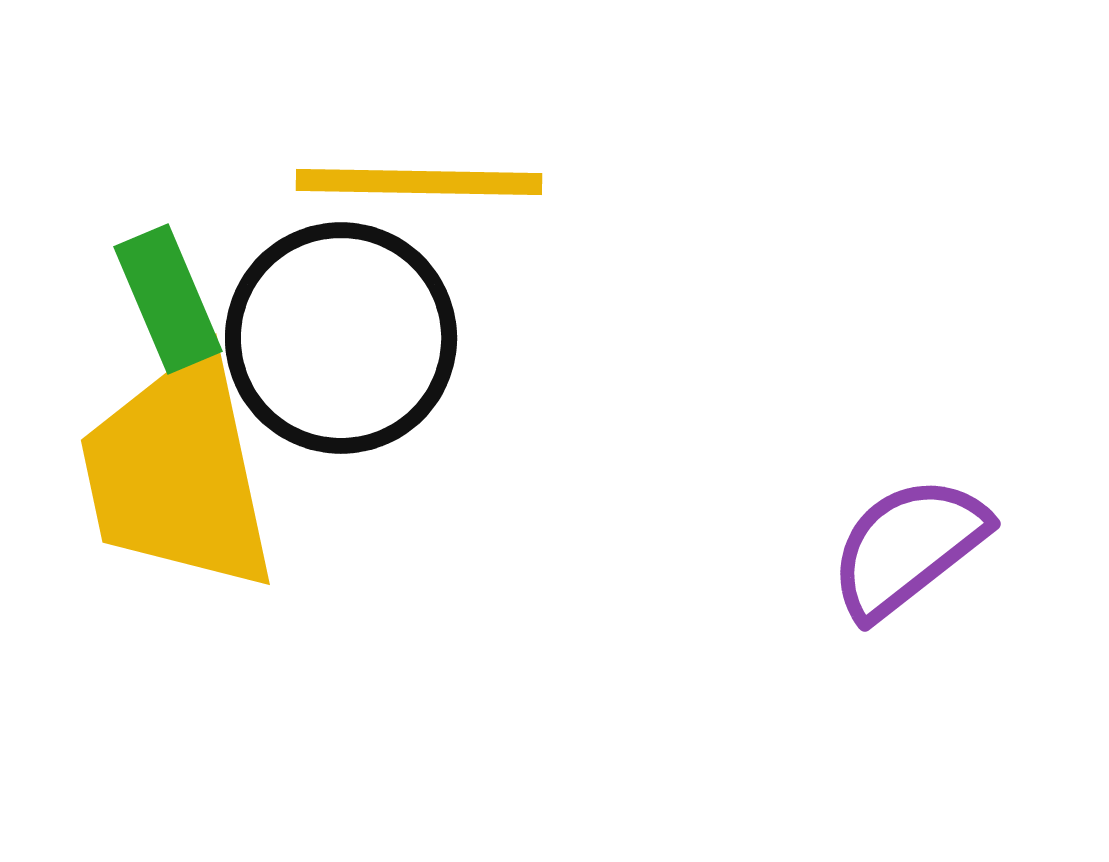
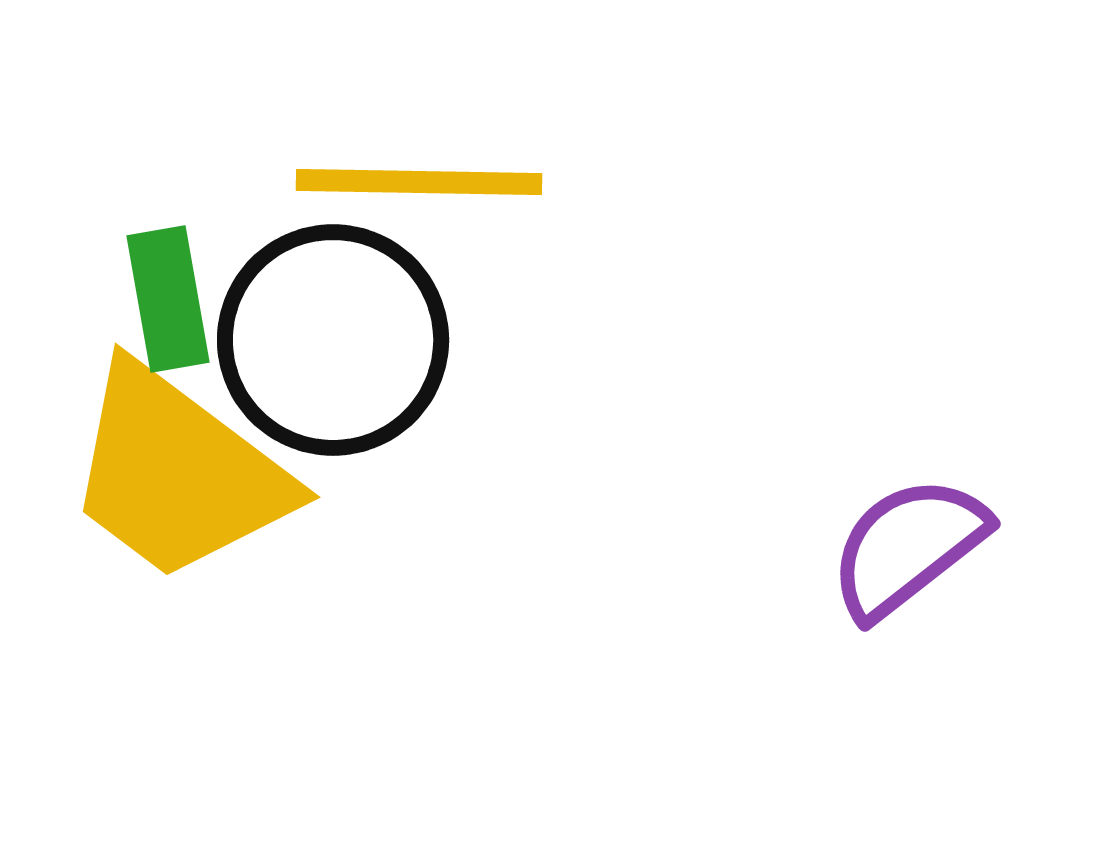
green rectangle: rotated 13 degrees clockwise
black circle: moved 8 px left, 2 px down
yellow trapezoid: rotated 41 degrees counterclockwise
